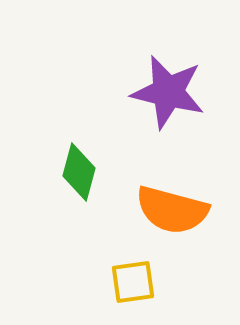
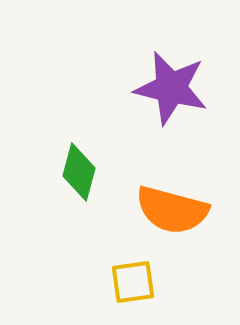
purple star: moved 3 px right, 4 px up
